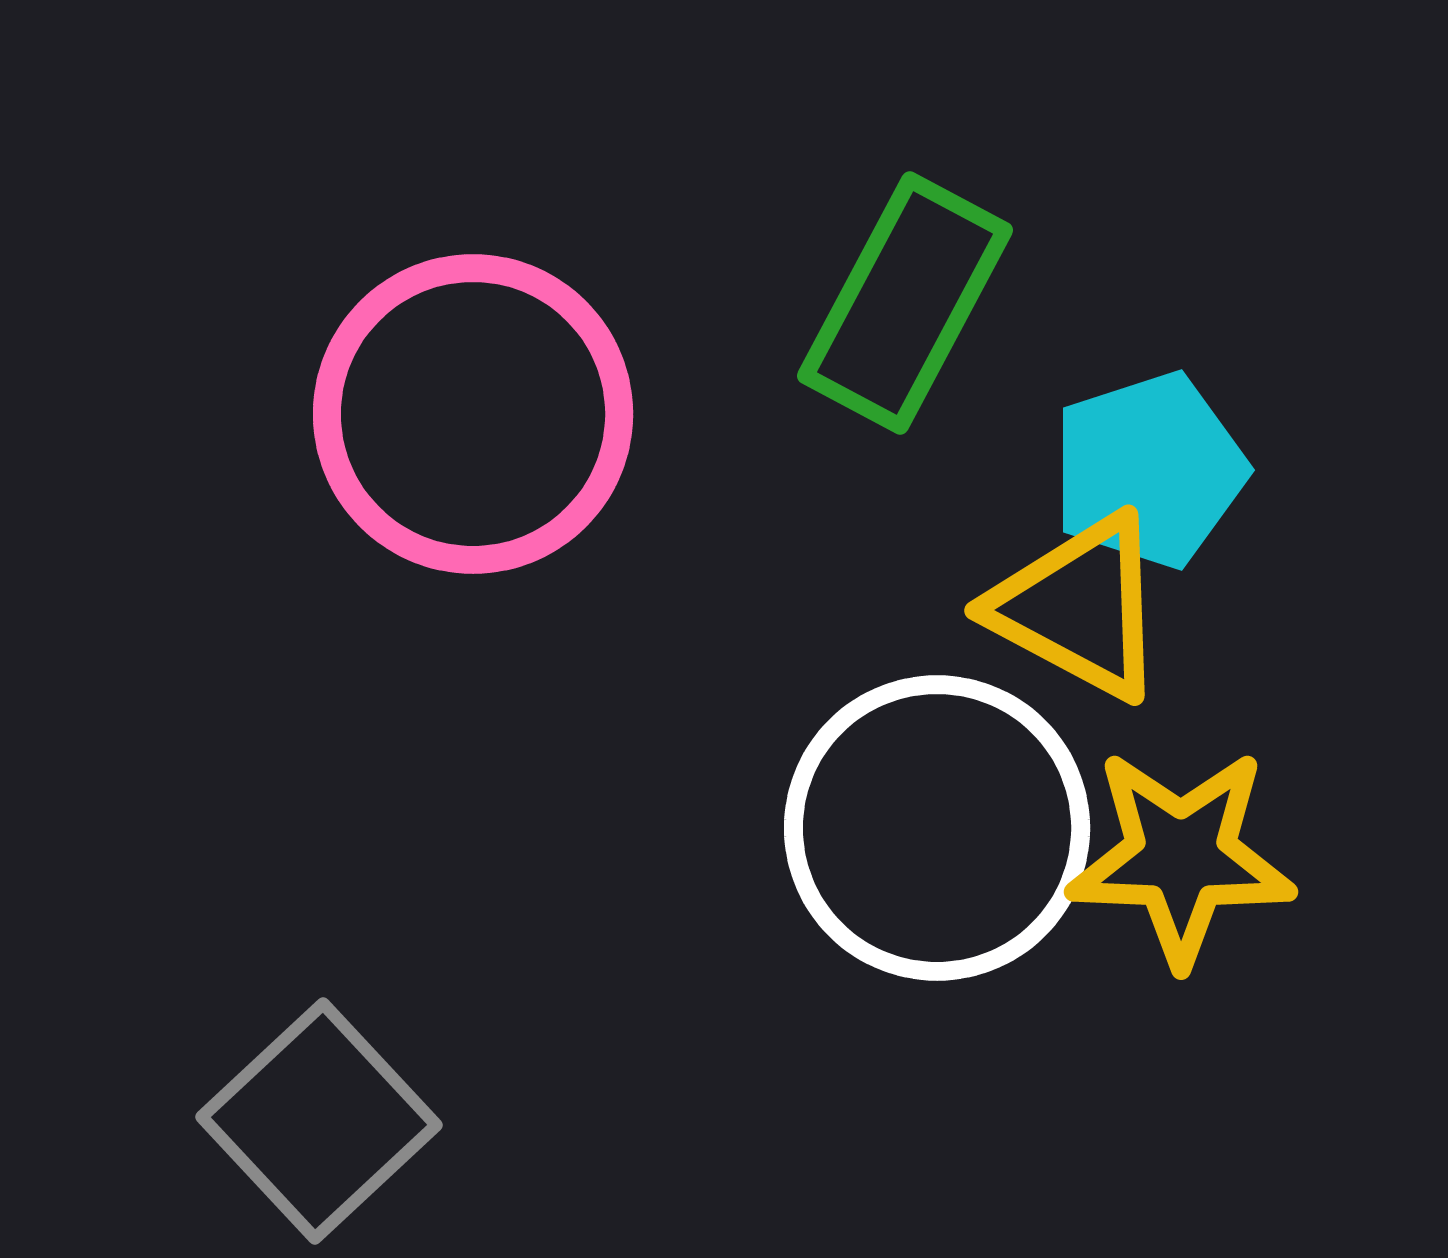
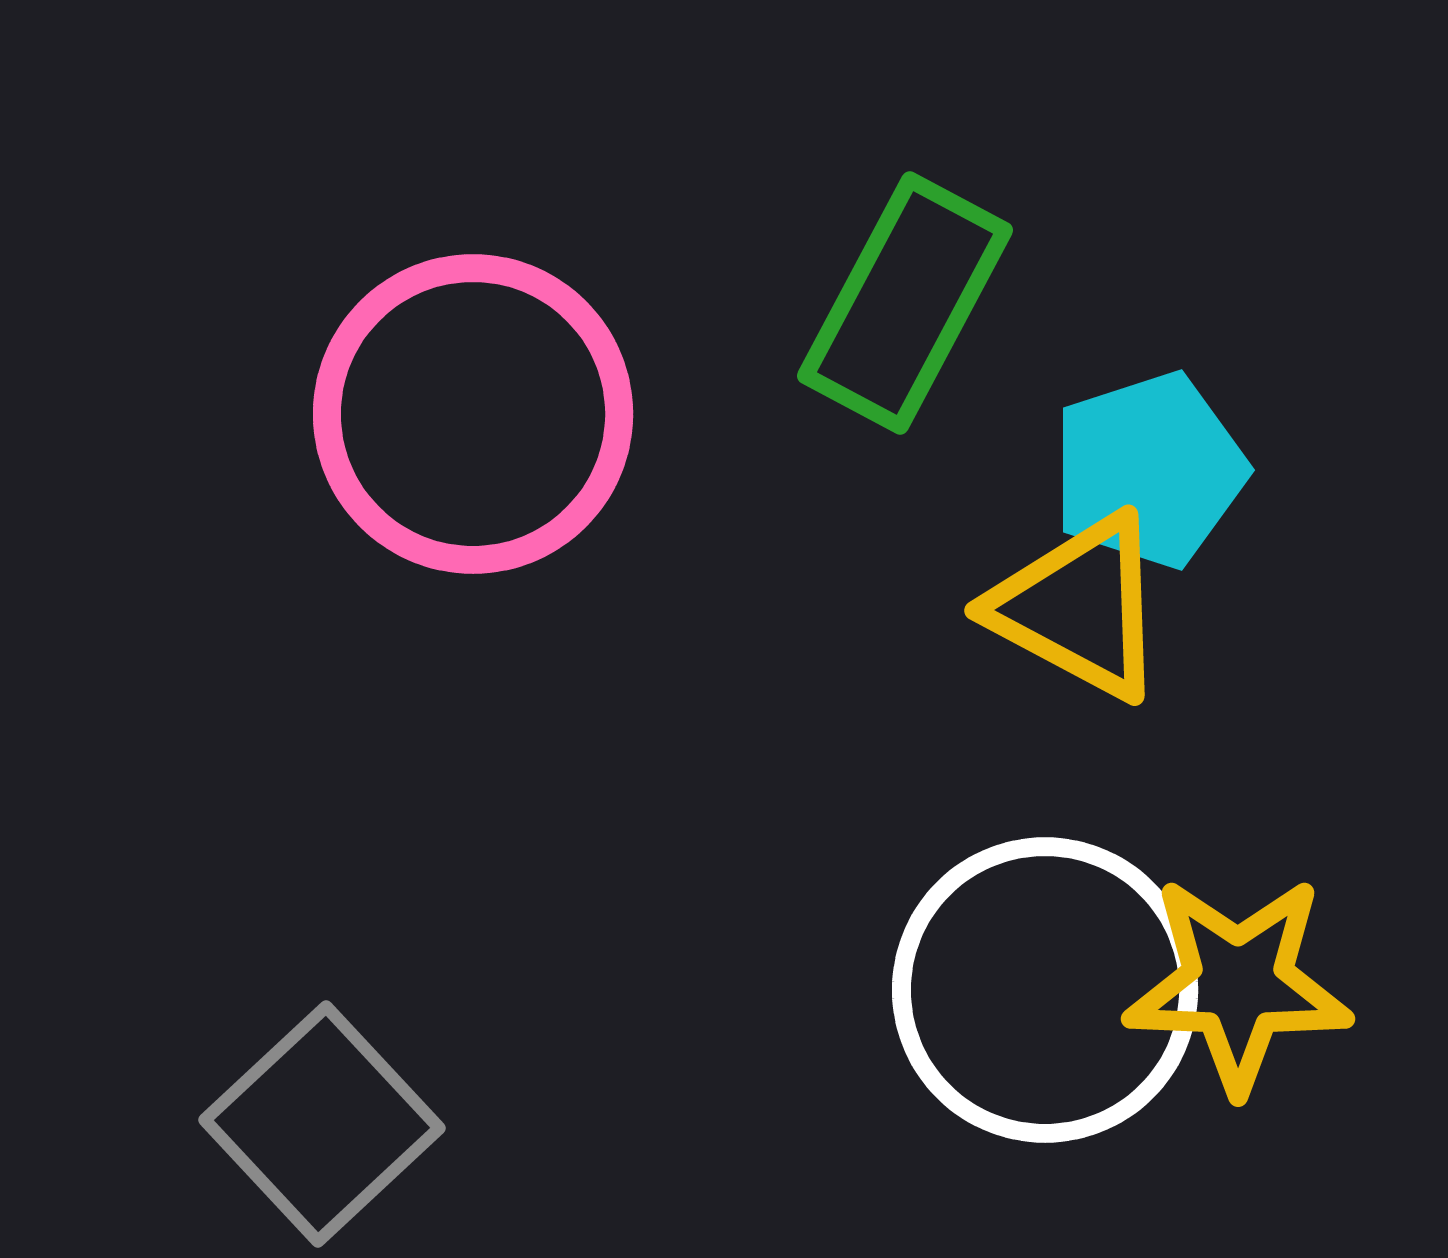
white circle: moved 108 px right, 162 px down
yellow star: moved 57 px right, 127 px down
gray square: moved 3 px right, 3 px down
